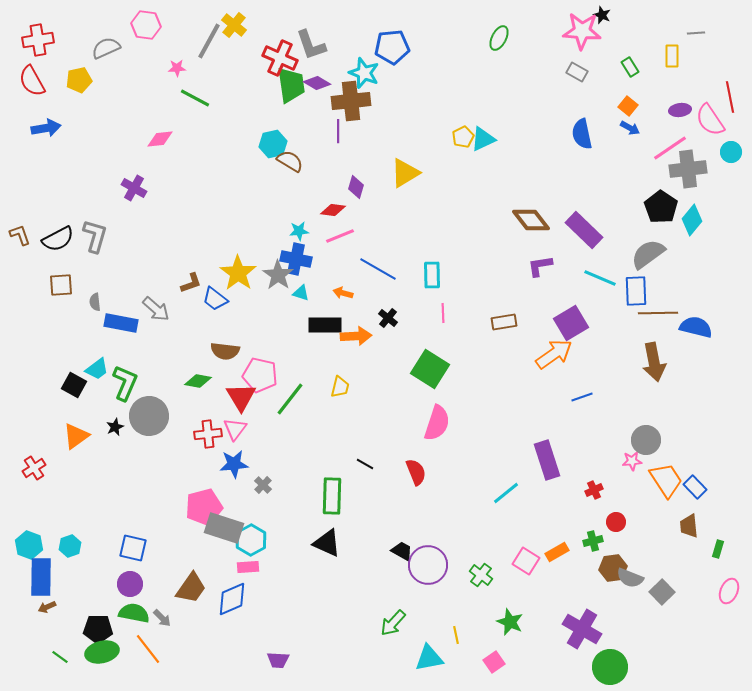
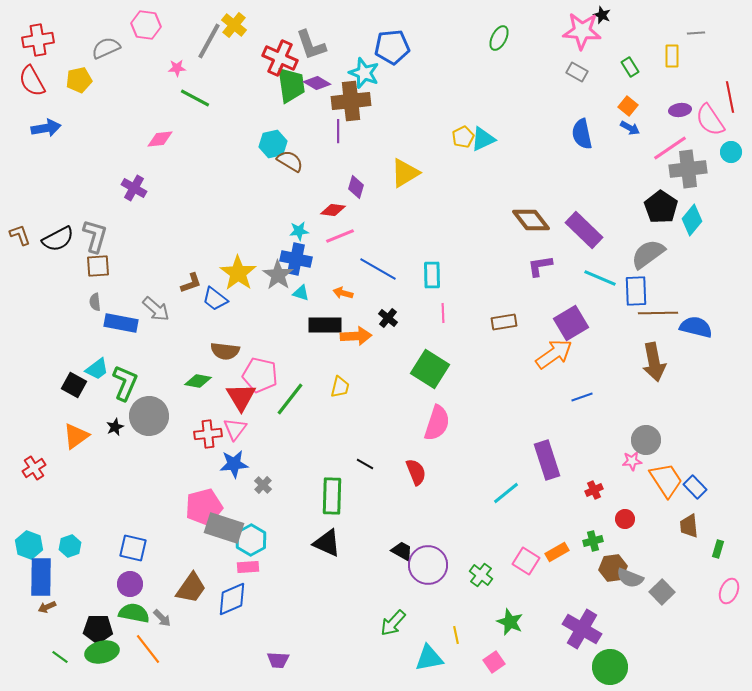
brown square at (61, 285): moved 37 px right, 19 px up
red circle at (616, 522): moved 9 px right, 3 px up
